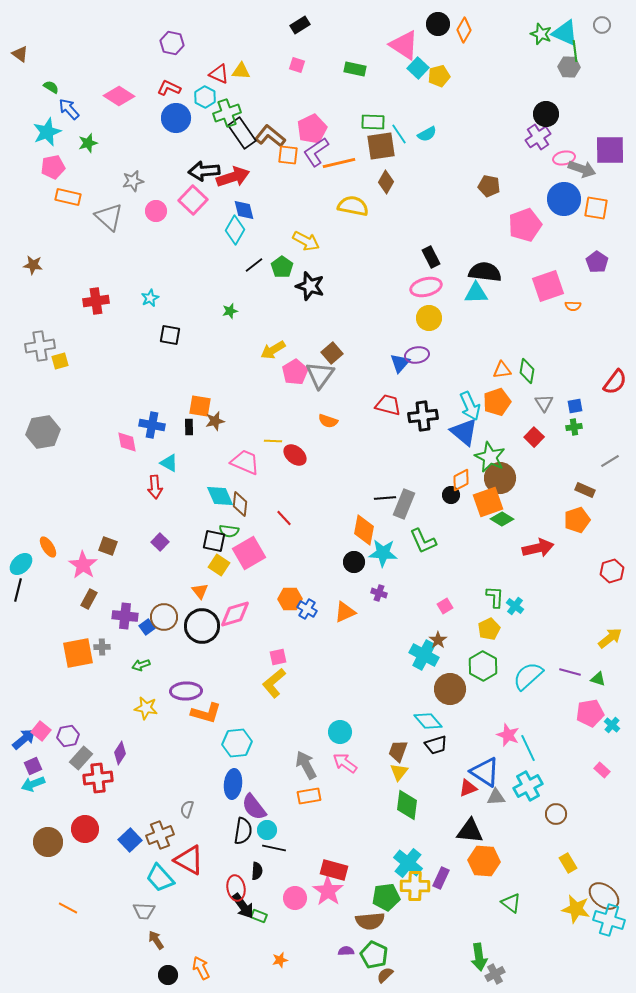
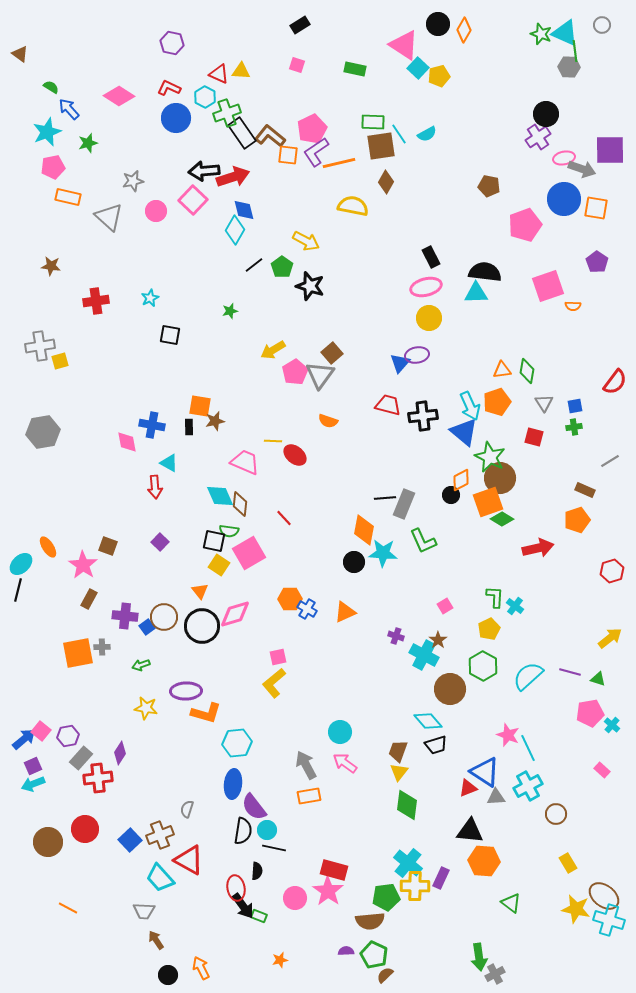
brown star at (33, 265): moved 18 px right, 1 px down
red square at (534, 437): rotated 30 degrees counterclockwise
purple cross at (379, 593): moved 17 px right, 43 px down
